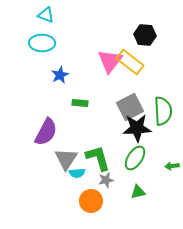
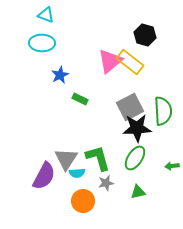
black hexagon: rotated 10 degrees clockwise
pink triangle: rotated 12 degrees clockwise
green rectangle: moved 4 px up; rotated 21 degrees clockwise
purple semicircle: moved 2 px left, 44 px down
gray star: moved 3 px down
orange circle: moved 8 px left
